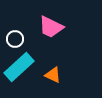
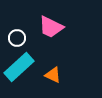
white circle: moved 2 px right, 1 px up
